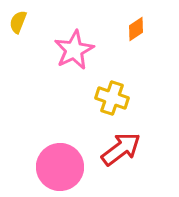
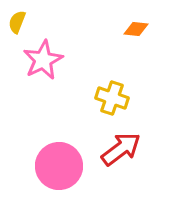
yellow semicircle: moved 1 px left
orange diamond: rotated 40 degrees clockwise
pink star: moved 31 px left, 10 px down
pink circle: moved 1 px left, 1 px up
